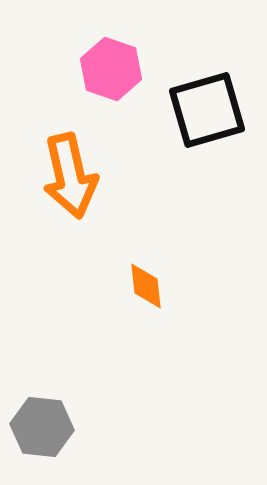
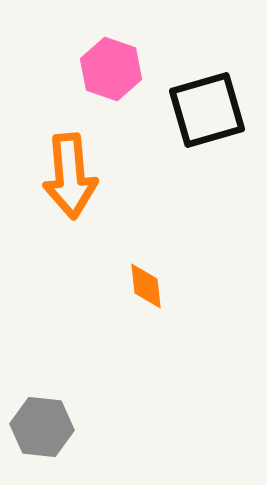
orange arrow: rotated 8 degrees clockwise
